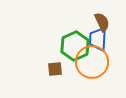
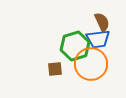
blue trapezoid: rotated 100 degrees counterclockwise
green hexagon: rotated 8 degrees clockwise
orange circle: moved 1 px left, 2 px down
